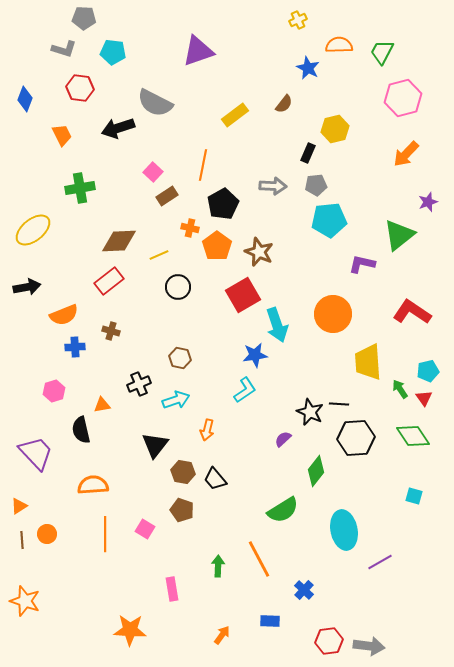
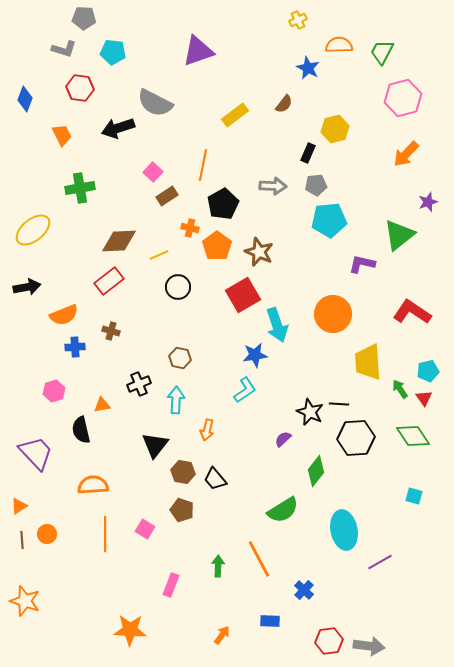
cyan arrow at (176, 400): rotated 68 degrees counterclockwise
pink rectangle at (172, 589): moved 1 px left, 4 px up; rotated 30 degrees clockwise
